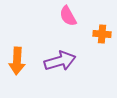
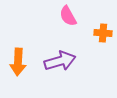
orange cross: moved 1 px right, 1 px up
orange arrow: moved 1 px right, 1 px down
